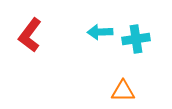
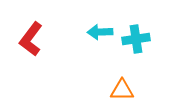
red L-shape: moved 1 px right, 4 px down
orange triangle: moved 1 px left, 1 px up
